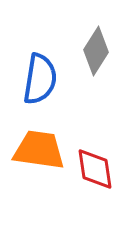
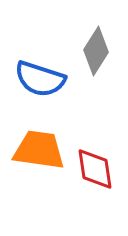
blue semicircle: rotated 99 degrees clockwise
